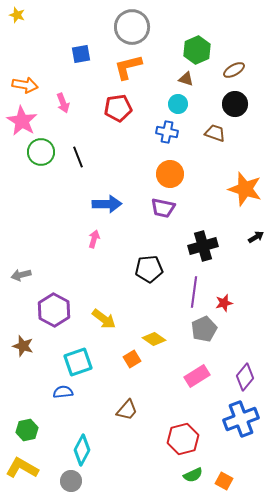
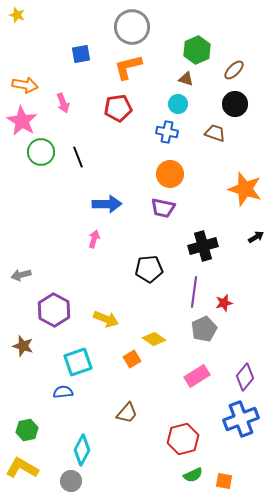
brown ellipse at (234, 70): rotated 15 degrees counterclockwise
yellow arrow at (104, 319): moved 2 px right; rotated 15 degrees counterclockwise
brown trapezoid at (127, 410): moved 3 px down
orange square at (224, 481): rotated 18 degrees counterclockwise
